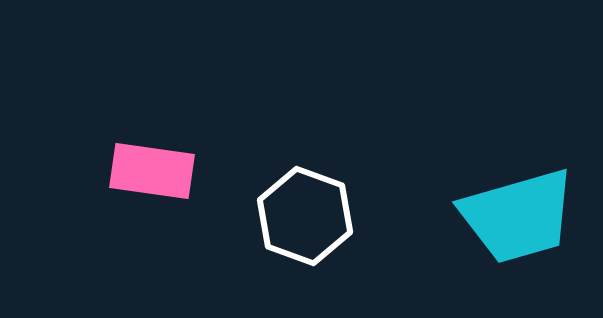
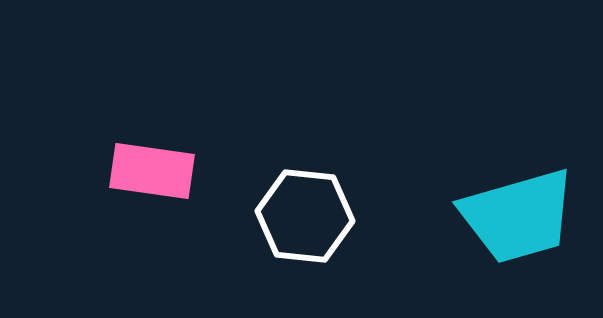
white hexagon: rotated 14 degrees counterclockwise
